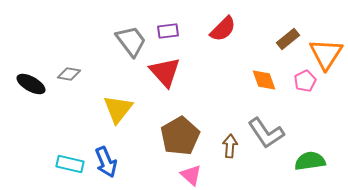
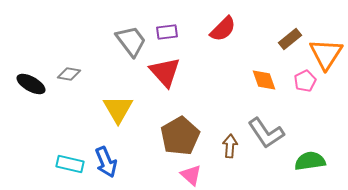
purple rectangle: moved 1 px left, 1 px down
brown rectangle: moved 2 px right
yellow triangle: rotated 8 degrees counterclockwise
